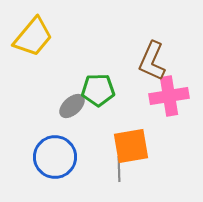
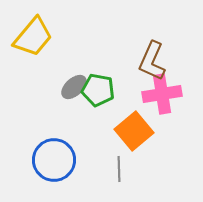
green pentagon: rotated 12 degrees clockwise
pink cross: moved 7 px left, 2 px up
gray ellipse: moved 2 px right, 19 px up
orange square: moved 3 px right, 15 px up; rotated 30 degrees counterclockwise
blue circle: moved 1 px left, 3 px down
